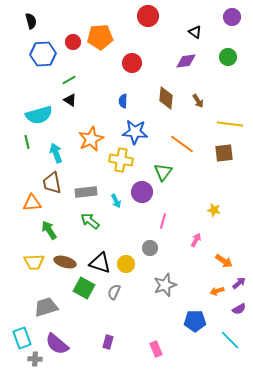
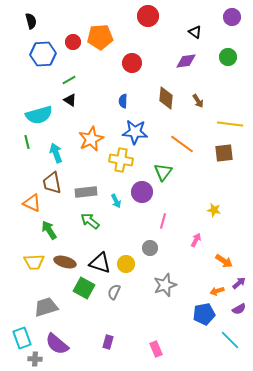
orange triangle at (32, 203): rotated 30 degrees clockwise
blue pentagon at (195, 321): moved 9 px right, 7 px up; rotated 10 degrees counterclockwise
